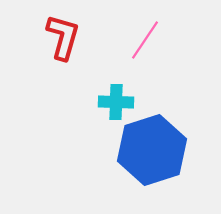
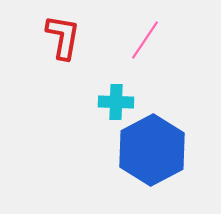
red L-shape: rotated 6 degrees counterclockwise
blue hexagon: rotated 10 degrees counterclockwise
